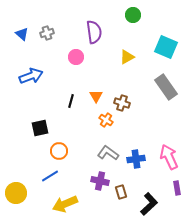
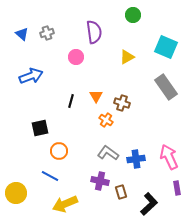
blue line: rotated 60 degrees clockwise
